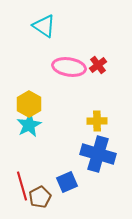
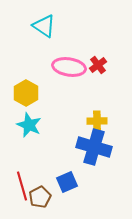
yellow hexagon: moved 3 px left, 11 px up
cyan star: rotated 20 degrees counterclockwise
blue cross: moved 4 px left, 7 px up
